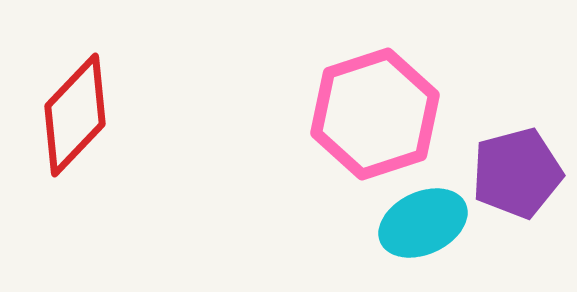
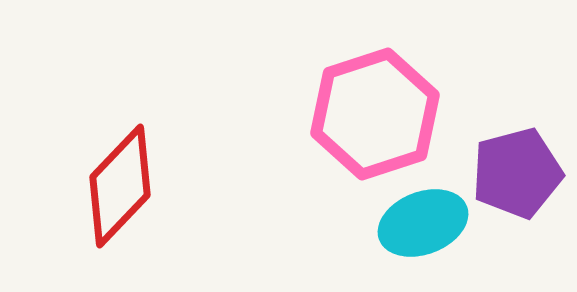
red diamond: moved 45 px right, 71 px down
cyan ellipse: rotated 4 degrees clockwise
